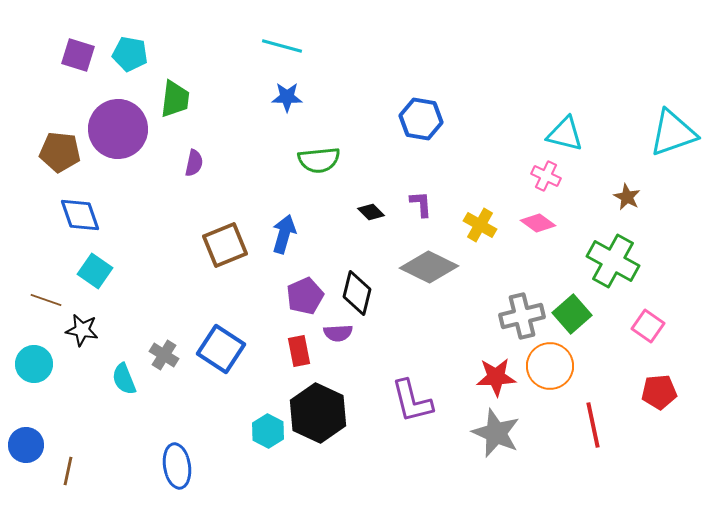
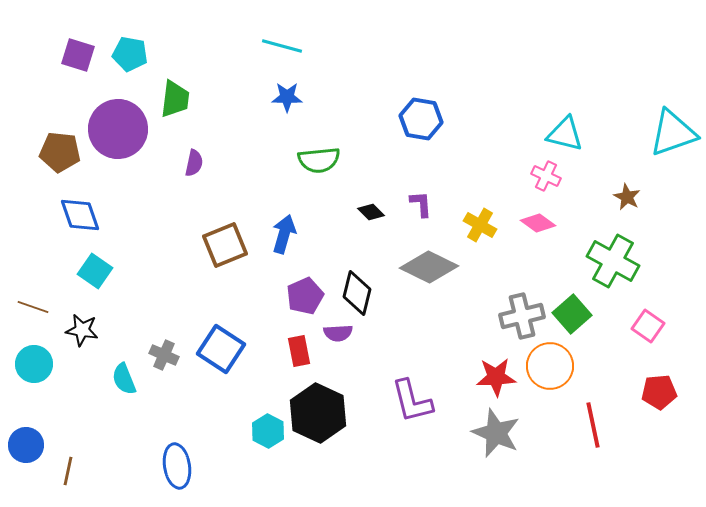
brown line at (46, 300): moved 13 px left, 7 px down
gray cross at (164, 355): rotated 8 degrees counterclockwise
